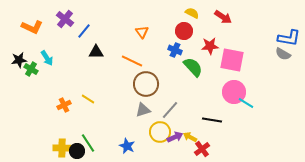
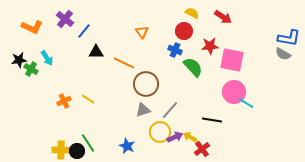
orange line: moved 8 px left, 2 px down
orange cross: moved 4 px up
yellow cross: moved 1 px left, 2 px down
